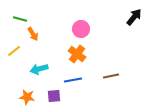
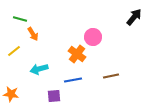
pink circle: moved 12 px right, 8 px down
orange star: moved 16 px left, 3 px up
